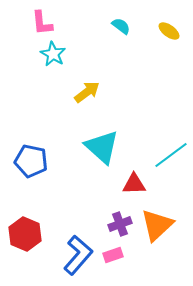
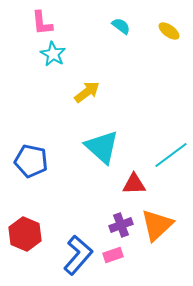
purple cross: moved 1 px right, 1 px down
